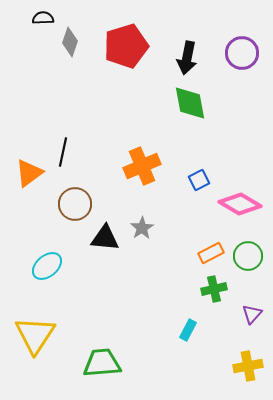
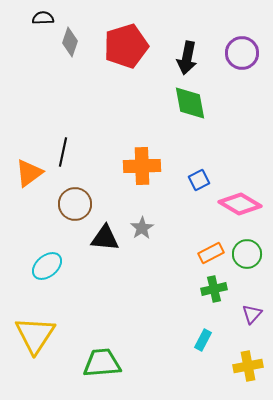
orange cross: rotated 21 degrees clockwise
green circle: moved 1 px left, 2 px up
cyan rectangle: moved 15 px right, 10 px down
